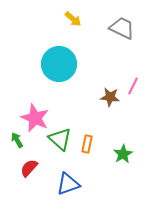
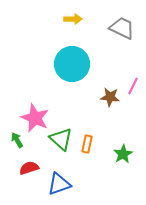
yellow arrow: rotated 42 degrees counterclockwise
cyan circle: moved 13 px right
green triangle: moved 1 px right
red semicircle: rotated 30 degrees clockwise
blue triangle: moved 9 px left
